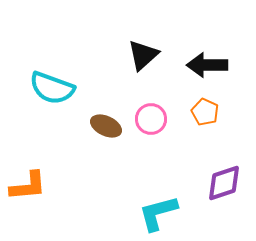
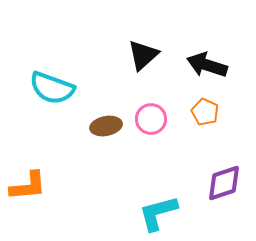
black arrow: rotated 18 degrees clockwise
brown ellipse: rotated 36 degrees counterclockwise
